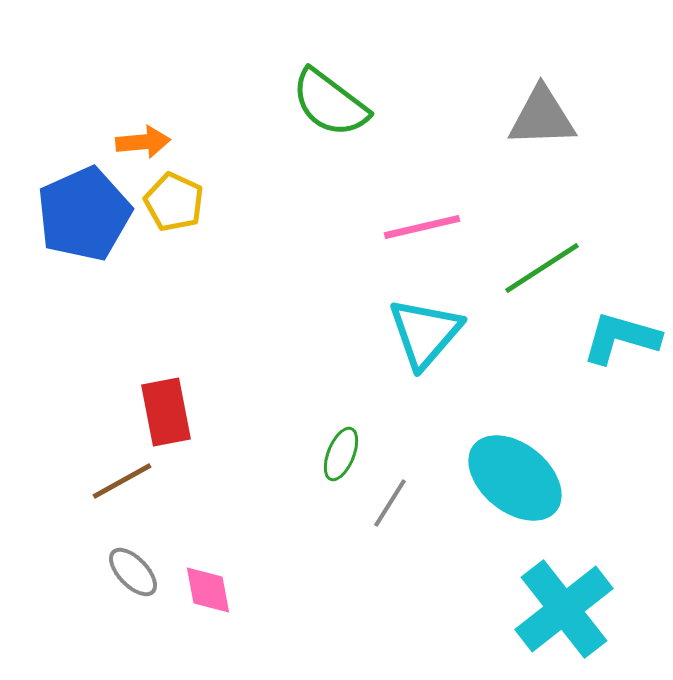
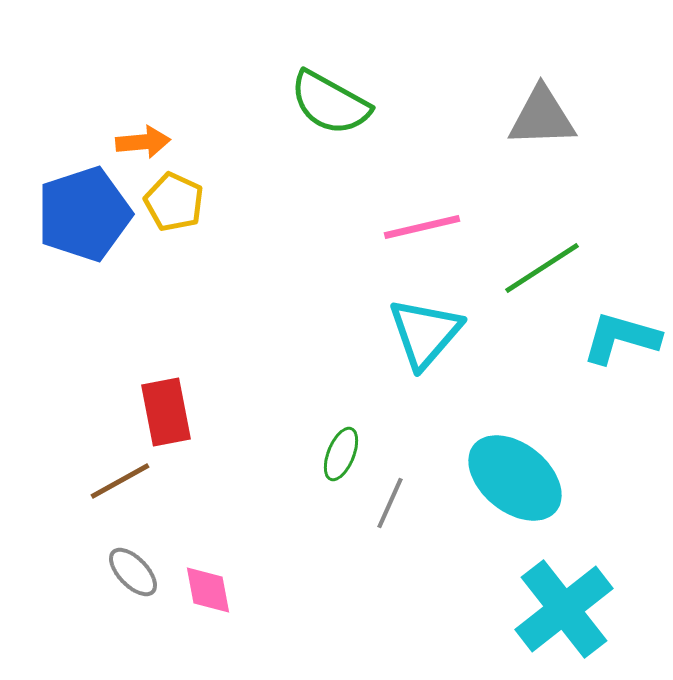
green semicircle: rotated 8 degrees counterclockwise
blue pentagon: rotated 6 degrees clockwise
brown line: moved 2 px left
gray line: rotated 8 degrees counterclockwise
